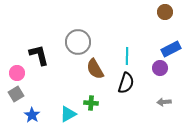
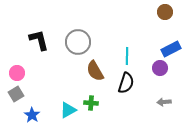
black L-shape: moved 15 px up
brown semicircle: moved 2 px down
cyan triangle: moved 4 px up
